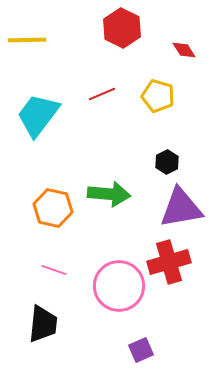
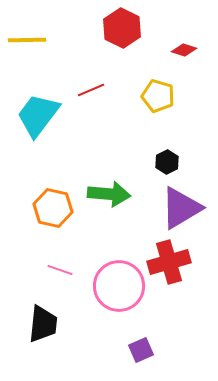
red diamond: rotated 40 degrees counterclockwise
red line: moved 11 px left, 4 px up
purple triangle: rotated 21 degrees counterclockwise
pink line: moved 6 px right
